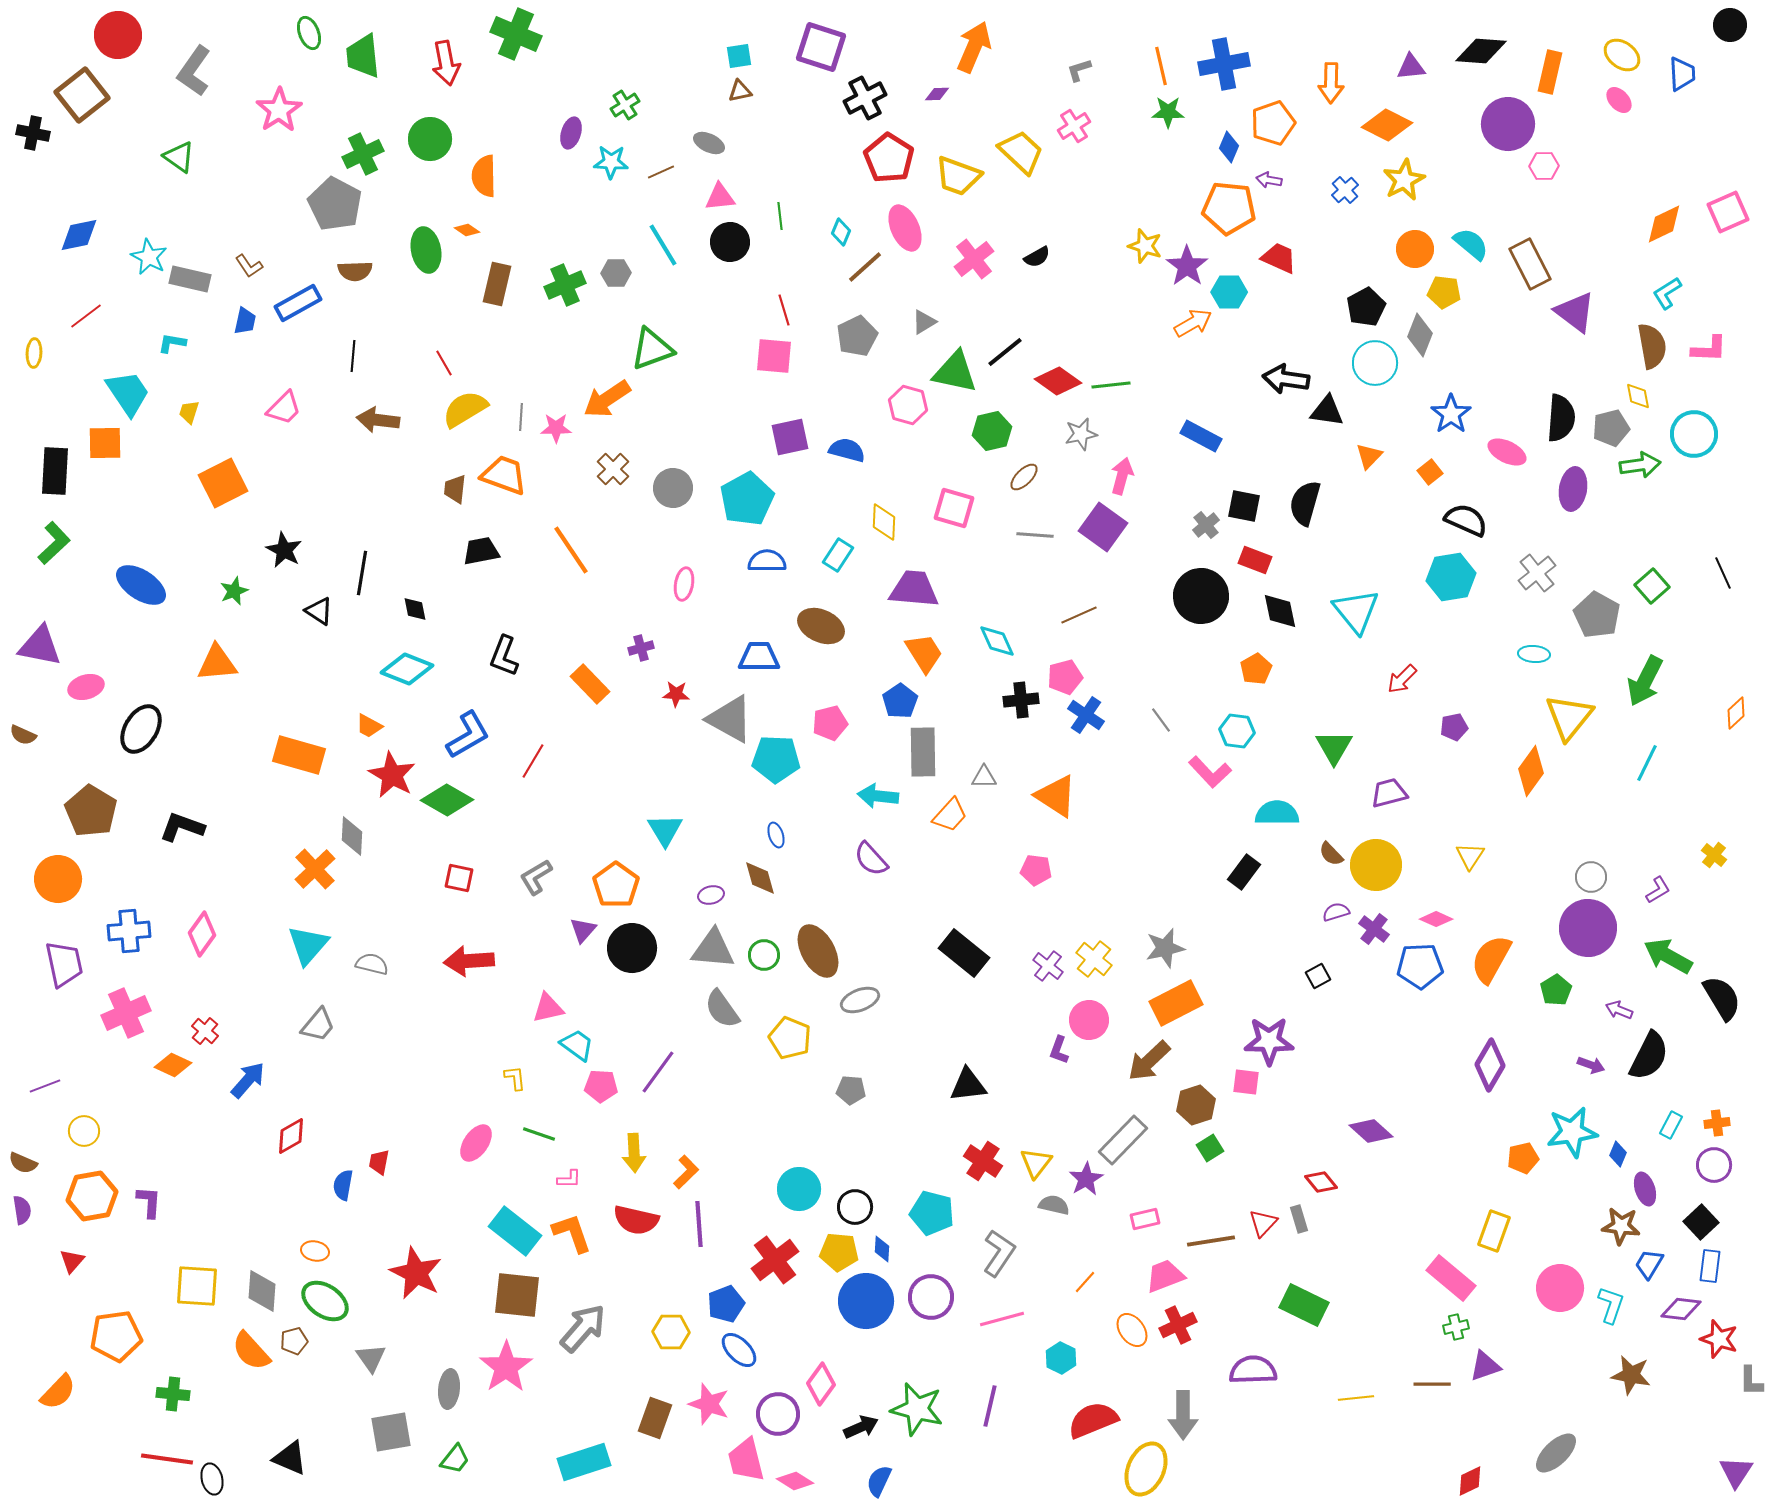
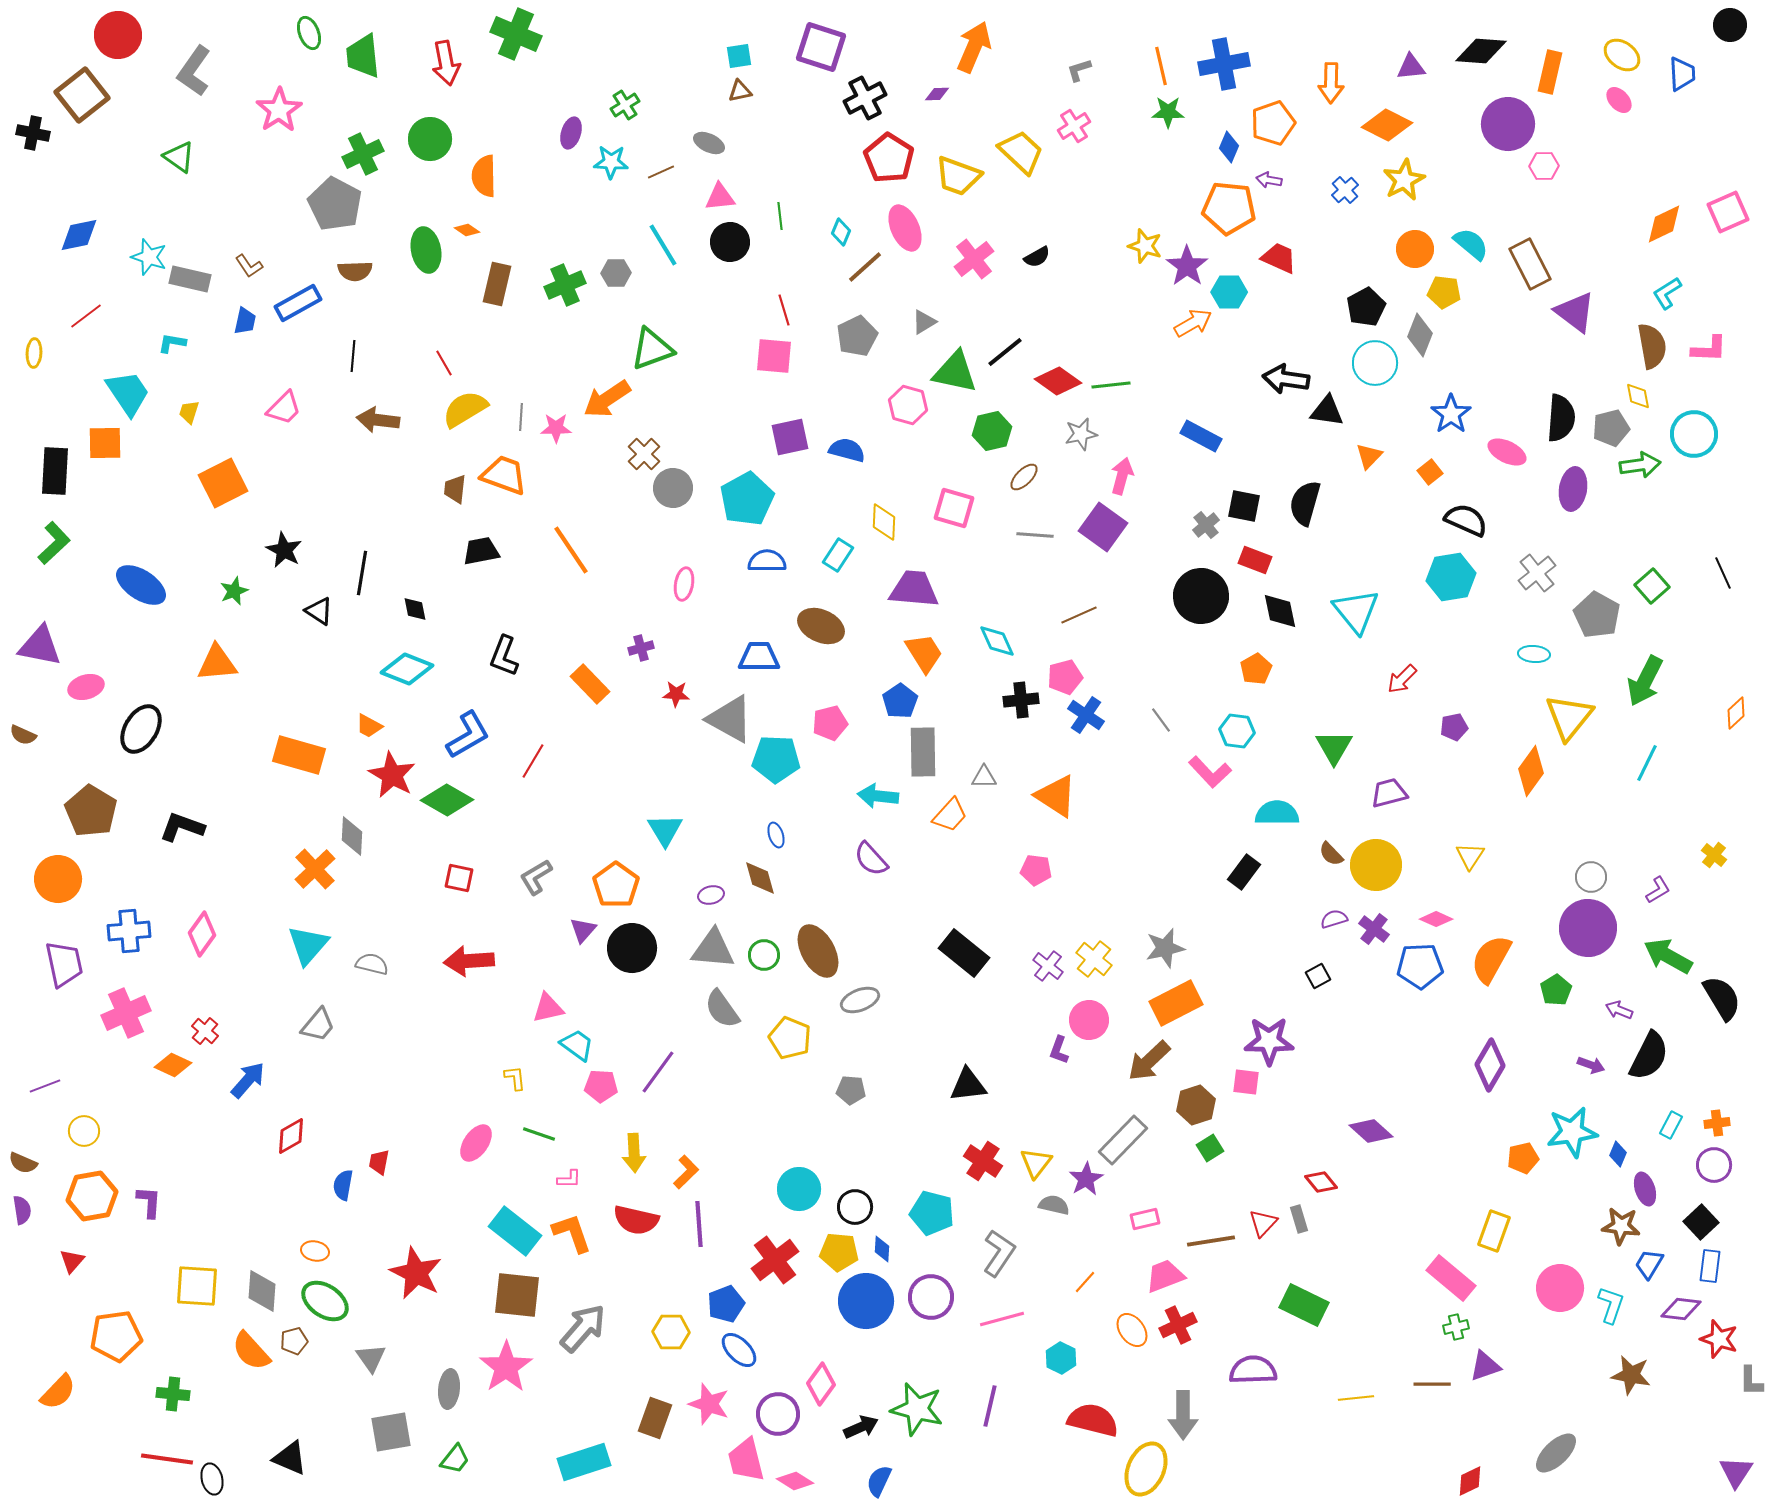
cyan star at (149, 257): rotated 9 degrees counterclockwise
brown cross at (613, 469): moved 31 px right, 15 px up
purple semicircle at (1336, 912): moved 2 px left, 7 px down
red semicircle at (1093, 1420): rotated 36 degrees clockwise
